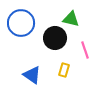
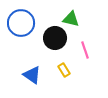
yellow rectangle: rotated 48 degrees counterclockwise
